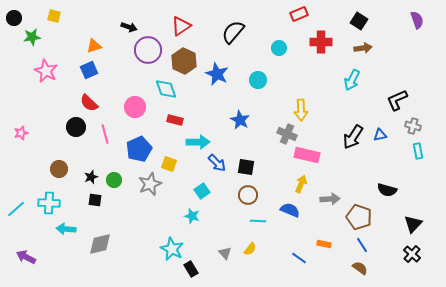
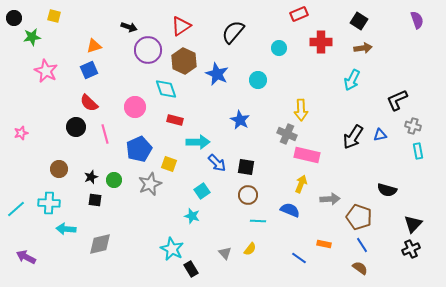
black cross at (412, 254): moved 1 px left, 5 px up; rotated 24 degrees clockwise
